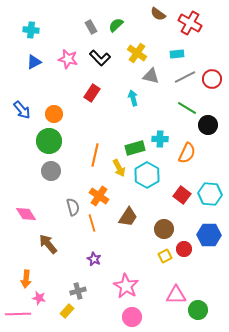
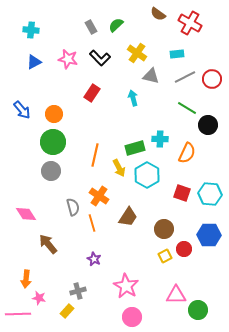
green circle at (49, 141): moved 4 px right, 1 px down
red square at (182, 195): moved 2 px up; rotated 18 degrees counterclockwise
